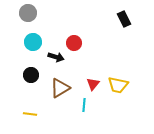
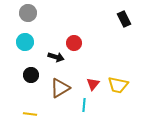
cyan circle: moved 8 px left
